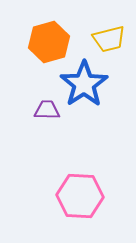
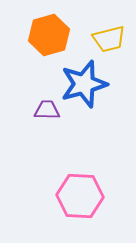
orange hexagon: moved 7 px up
blue star: rotated 18 degrees clockwise
